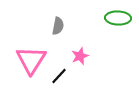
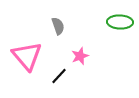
green ellipse: moved 2 px right, 4 px down
gray semicircle: rotated 30 degrees counterclockwise
pink triangle: moved 4 px left, 4 px up; rotated 12 degrees counterclockwise
